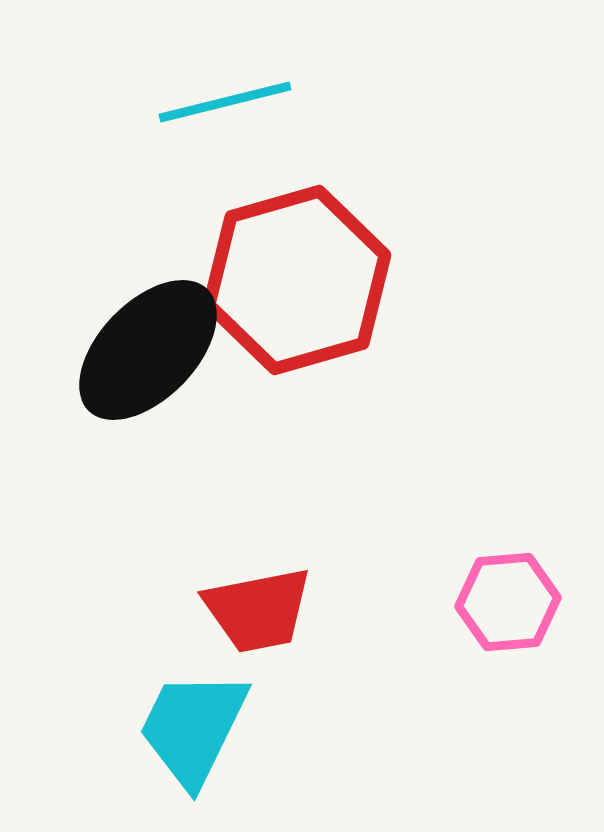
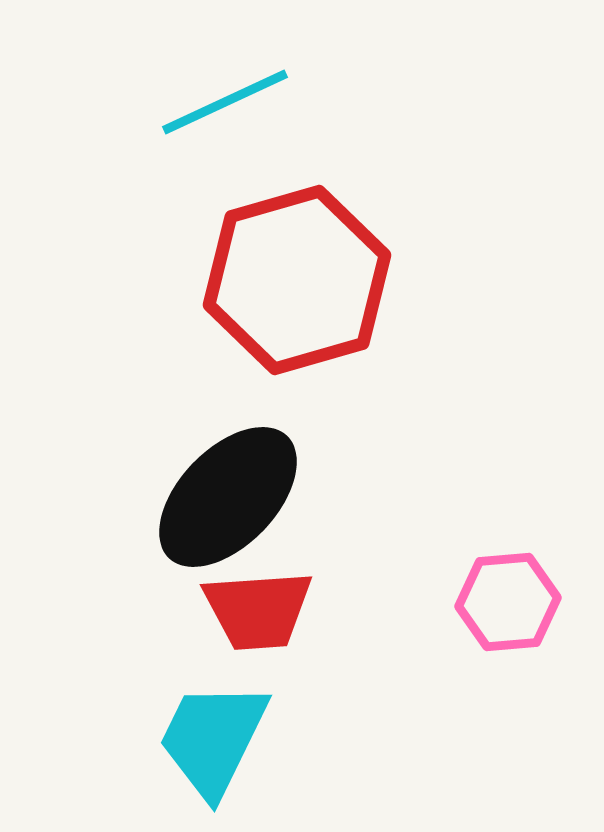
cyan line: rotated 11 degrees counterclockwise
black ellipse: moved 80 px right, 147 px down
red trapezoid: rotated 7 degrees clockwise
cyan trapezoid: moved 20 px right, 11 px down
